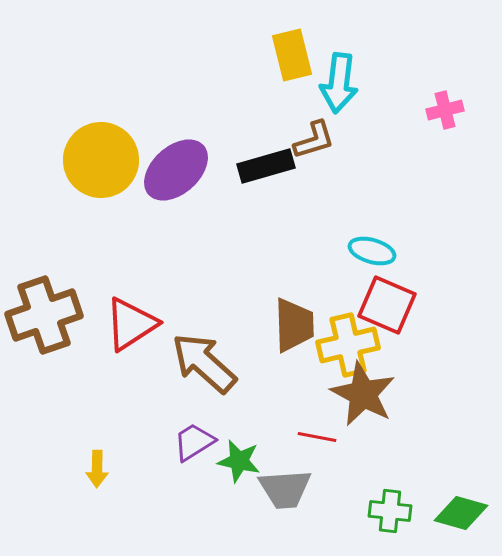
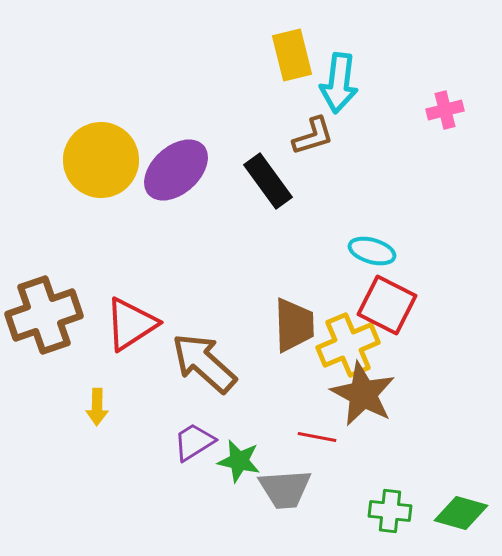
brown L-shape: moved 1 px left, 4 px up
black rectangle: moved 2 px right, 15 px down; rotated 70 degrees clockwise
red square: rotated 4 degrees clockwise
yellow cross: rotated 10 degrees counterclockwise
yellow arrow: moved 62 px up
